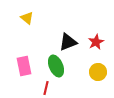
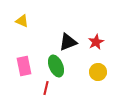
yellow triangle: moved 5 px left, 3 px down; rotated 16 degrees counterclockwise
